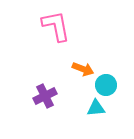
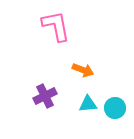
orange arrow: moved 1 px down
cyan circle: moved 9 px right, 23 px down
cyan triangle: moved 8 px left, 4 px up
